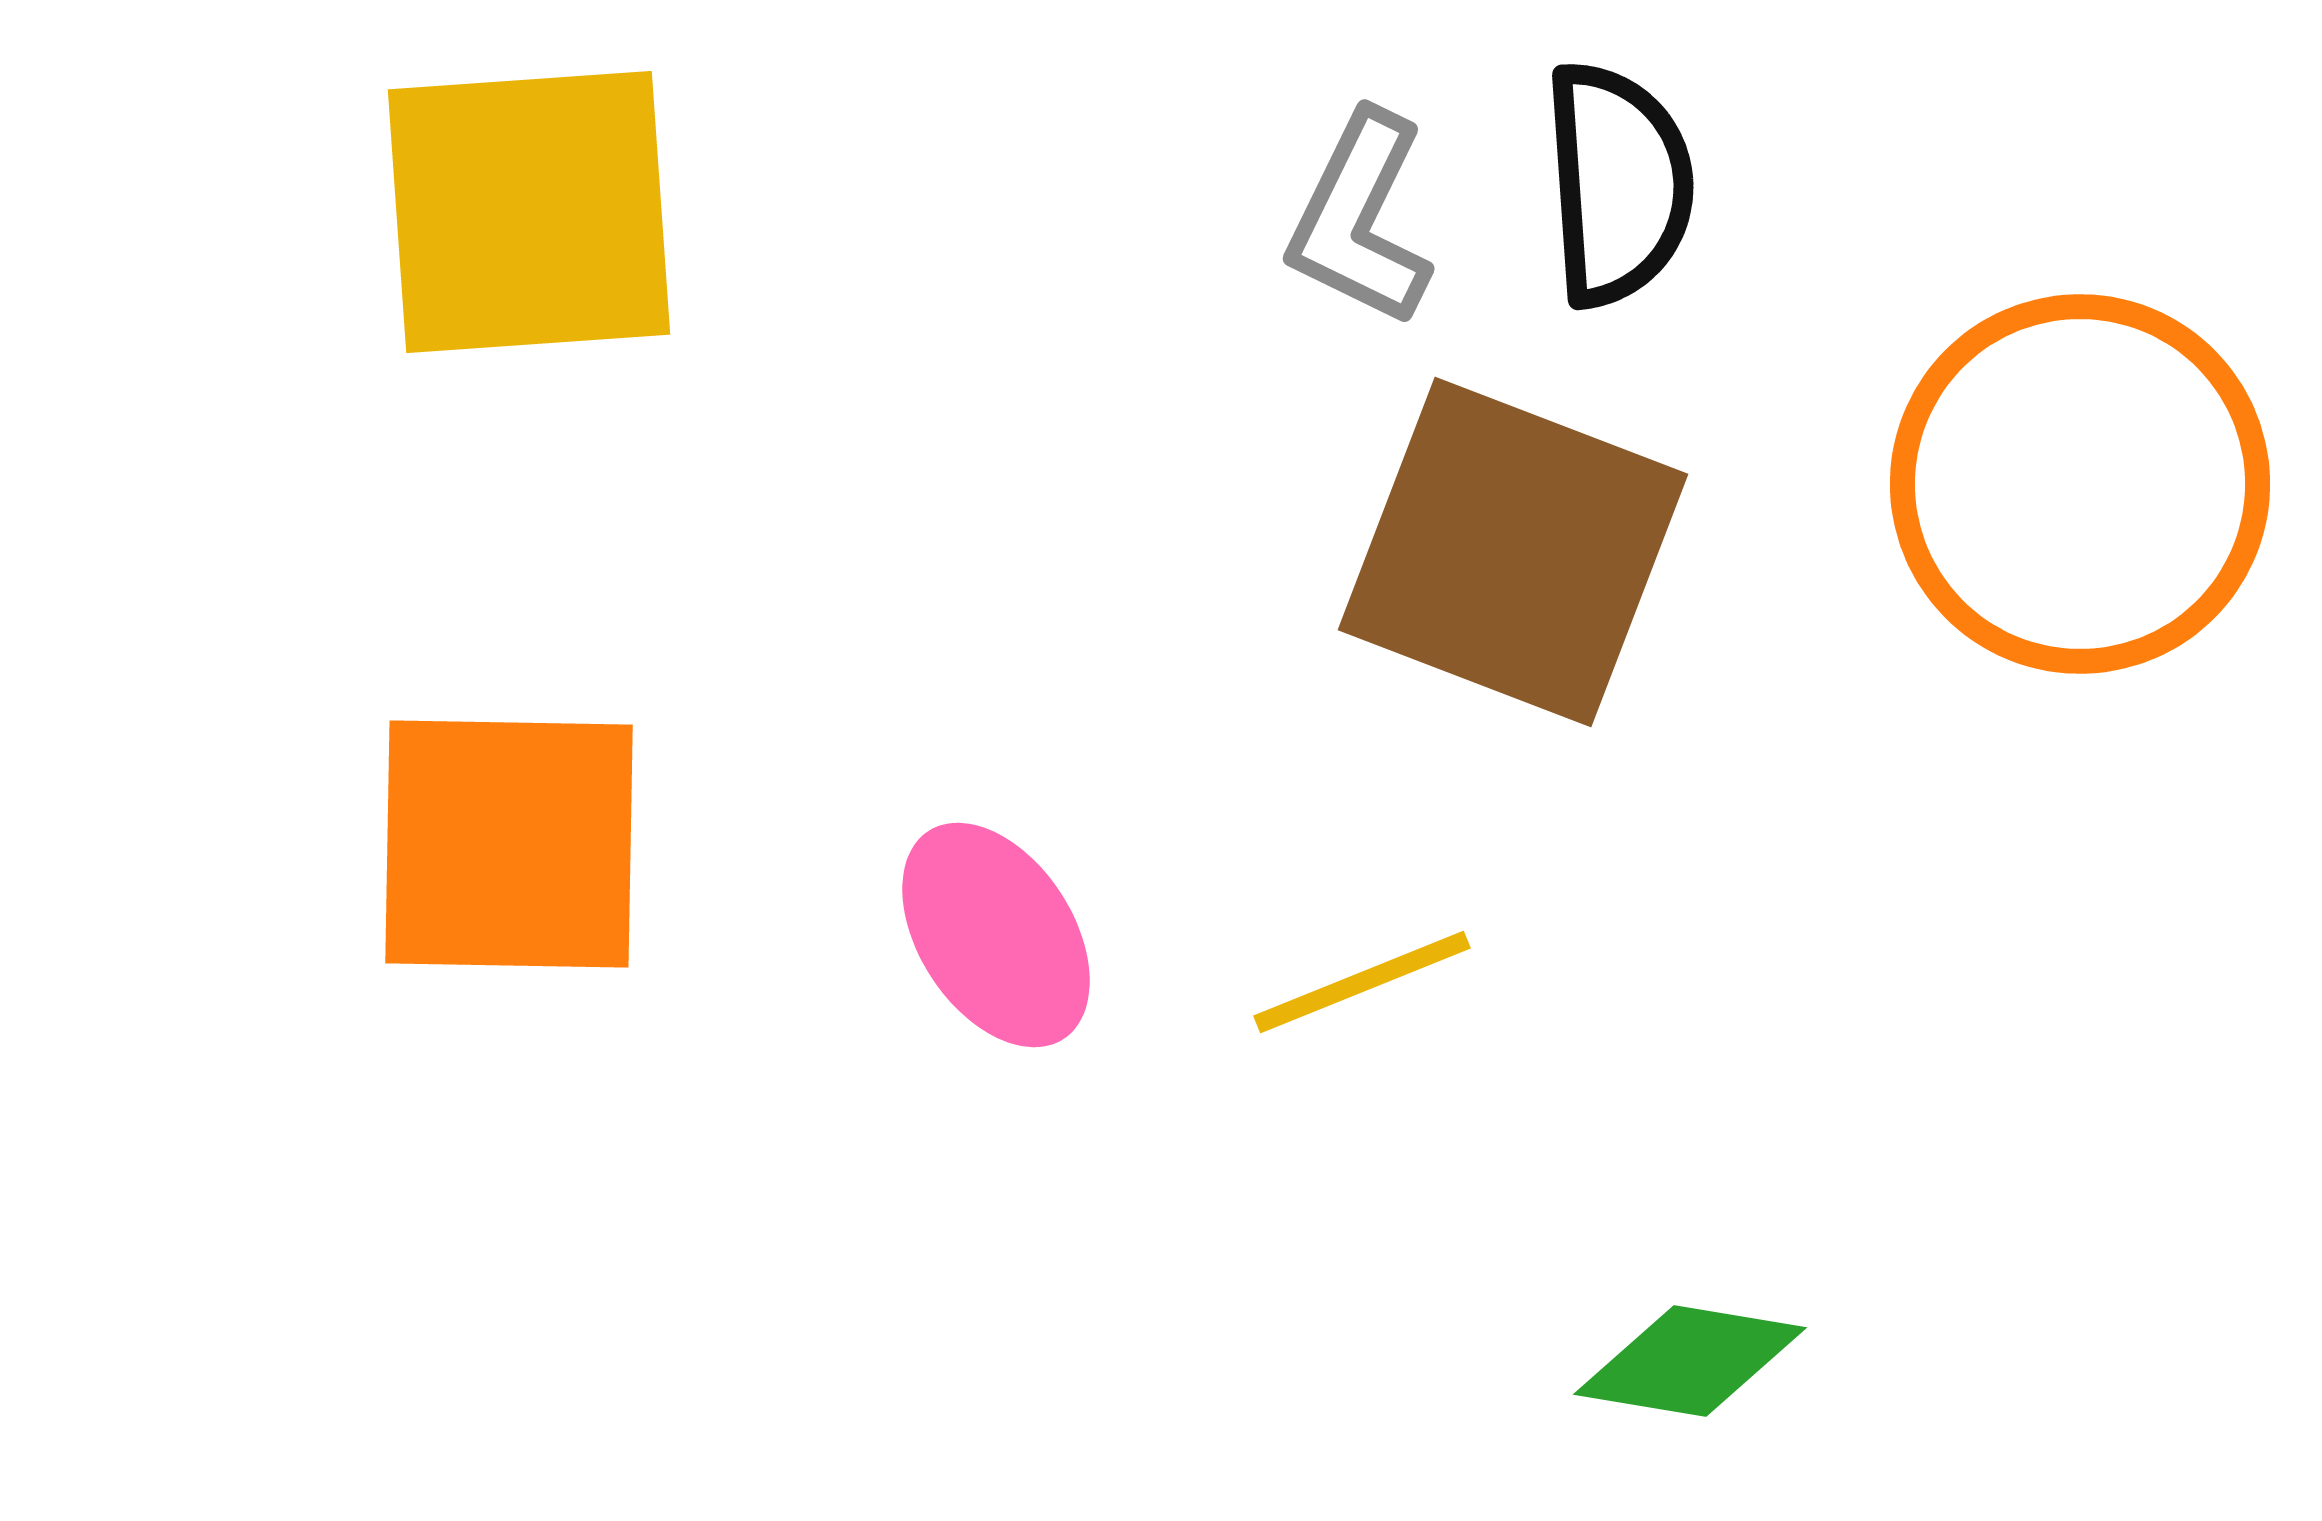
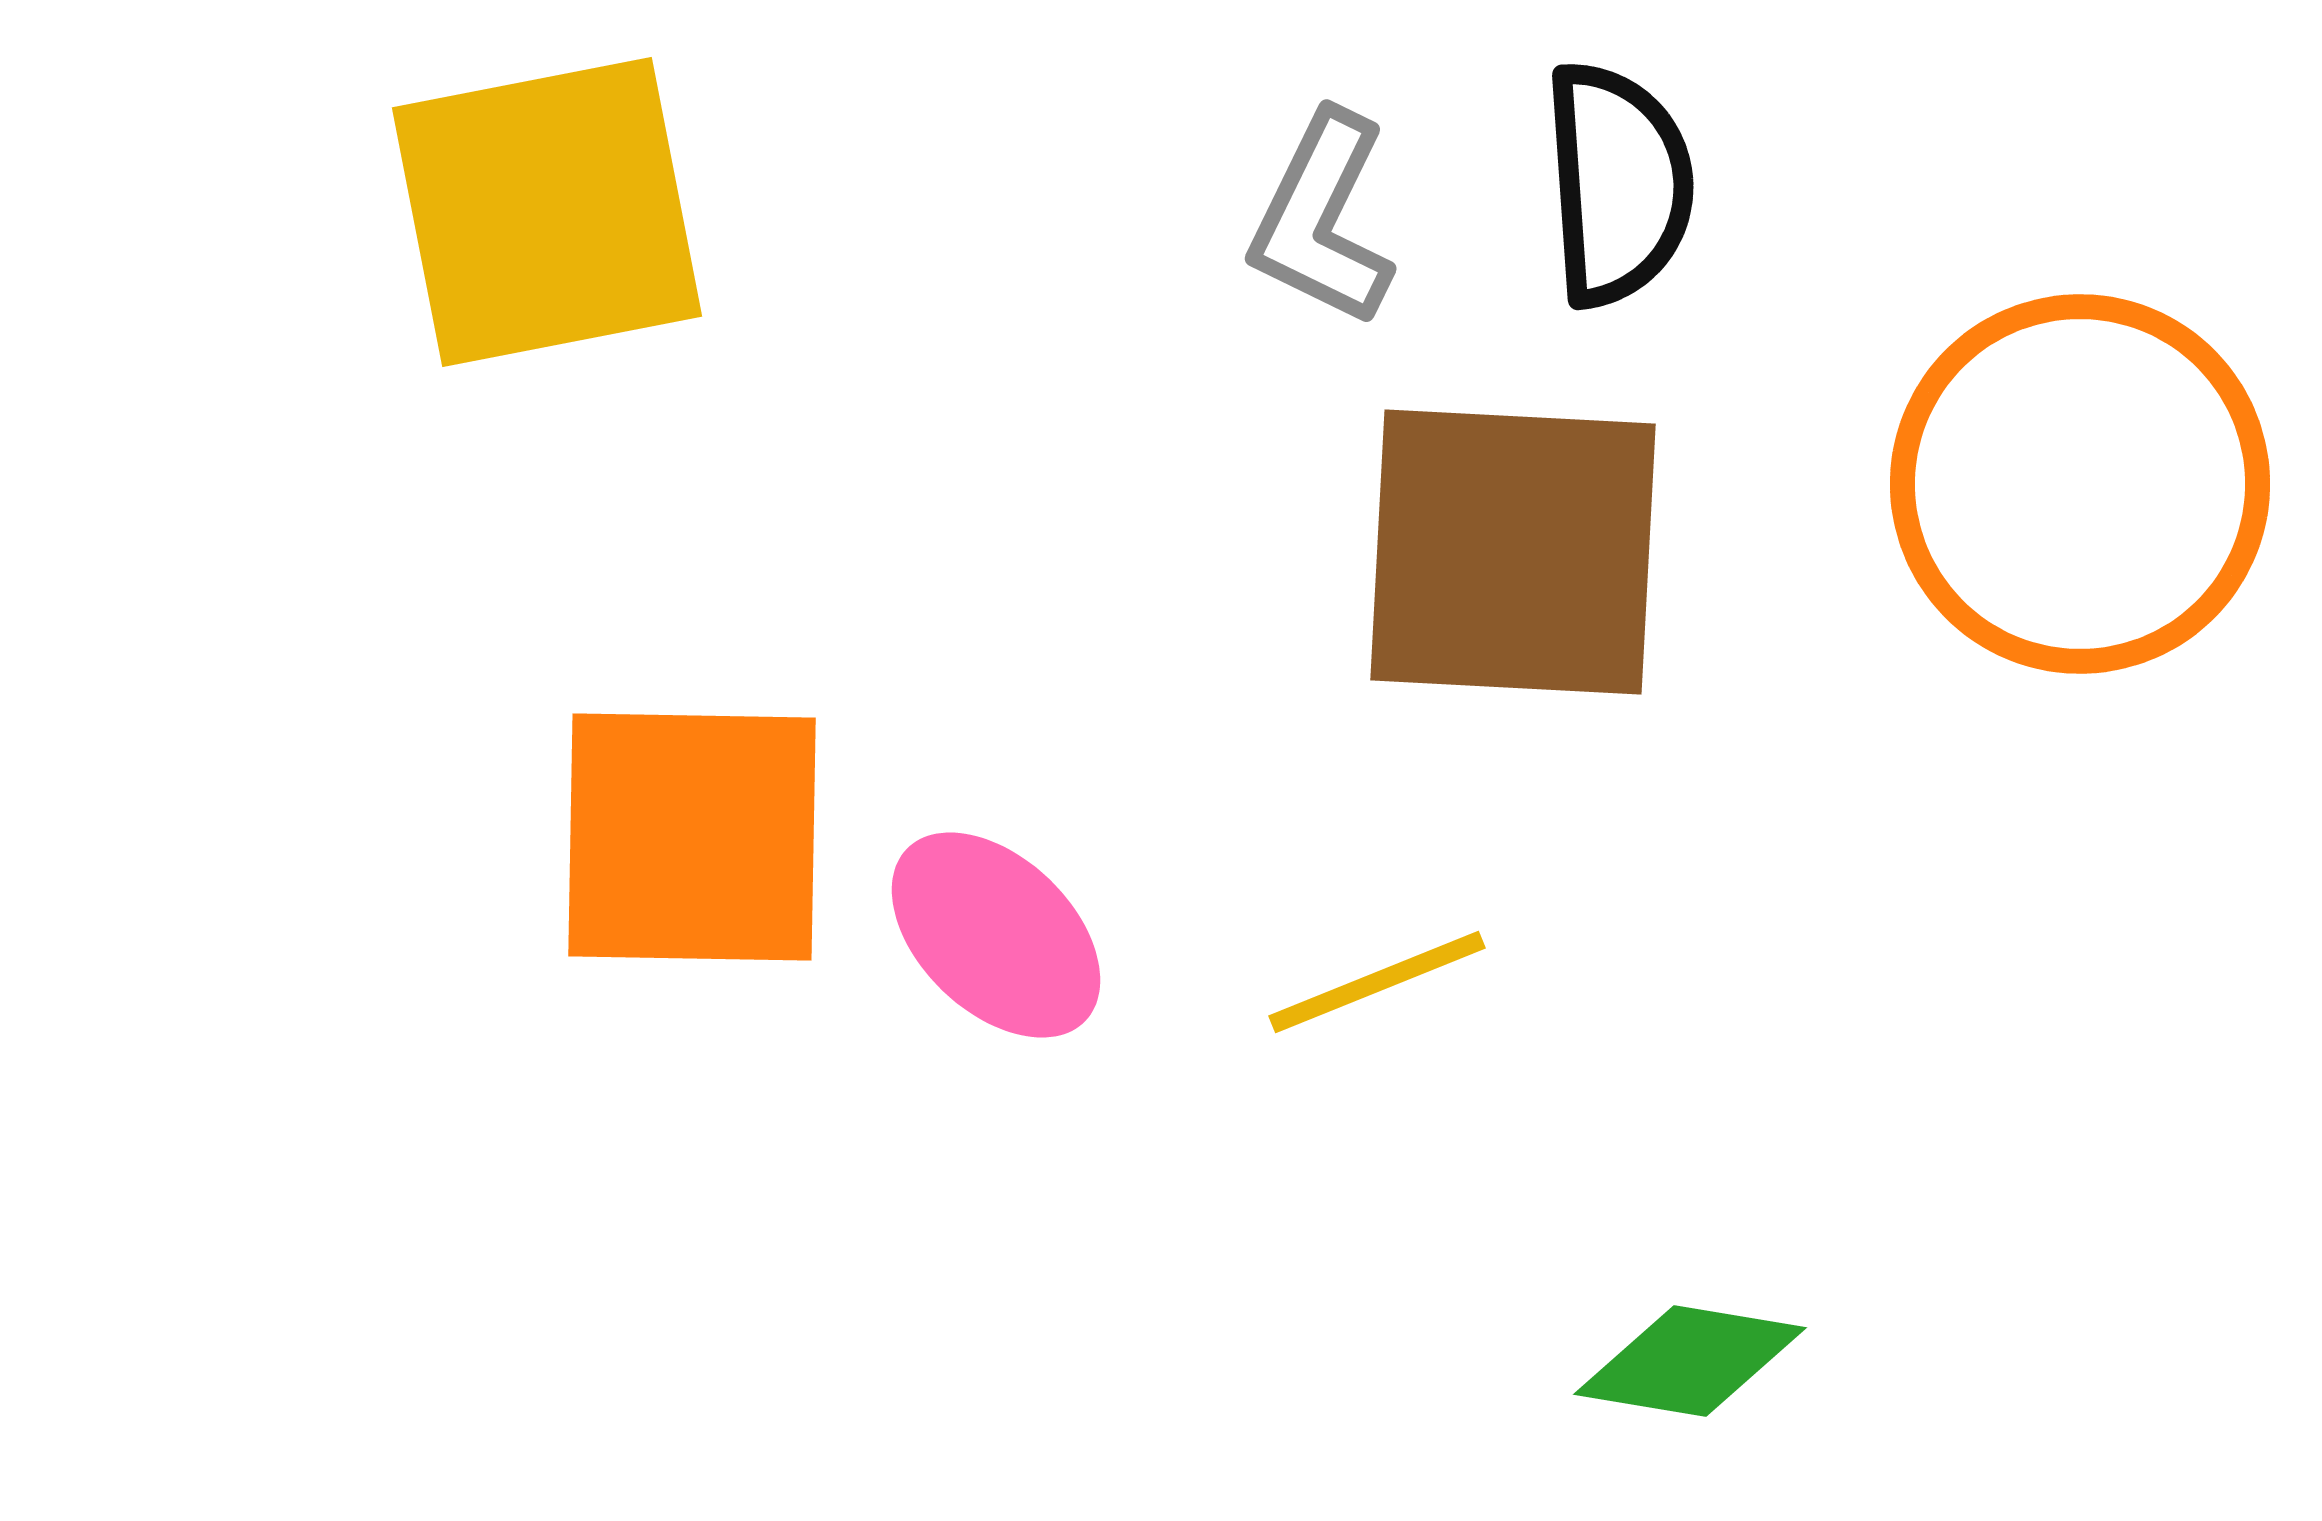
yellow square: moved 18 px right; rotated 7 degrees counterclockwise
gray L-shape: moved 38 px left
brown square: rotated 18 degrees counterclockwise
orange square: moved 183 px right, 7 px up
pink ellipse: rotated 13 degrees counterclockwise
yellow line: moved 15 px right
